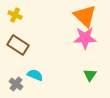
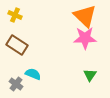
brown rectangle: moved 1 px left
cyan semicircle: moved 2 px left, 1 px up
